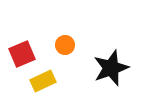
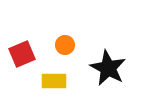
black star: moved 3 px left; rotated 24 degrees counterclockwise
yellow rectangle: moved 11 px right; rotated 25 degrees clockwise
